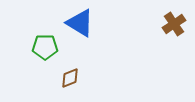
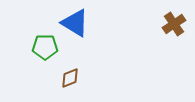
blue triangle: moved 5 px left
